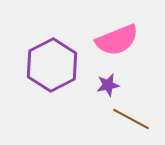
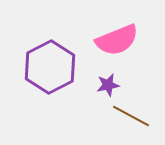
purple hexagon: moved 2 px left, 2 px down
brown line: moved 3 px up
